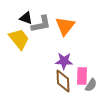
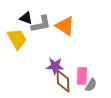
orange triangle: rotated 35 degrees counterclockwise
yellow trapezoid: moved 2 px left; rotated 10 degrees clockwise
purple star: moved 9 px left, 5 px down
